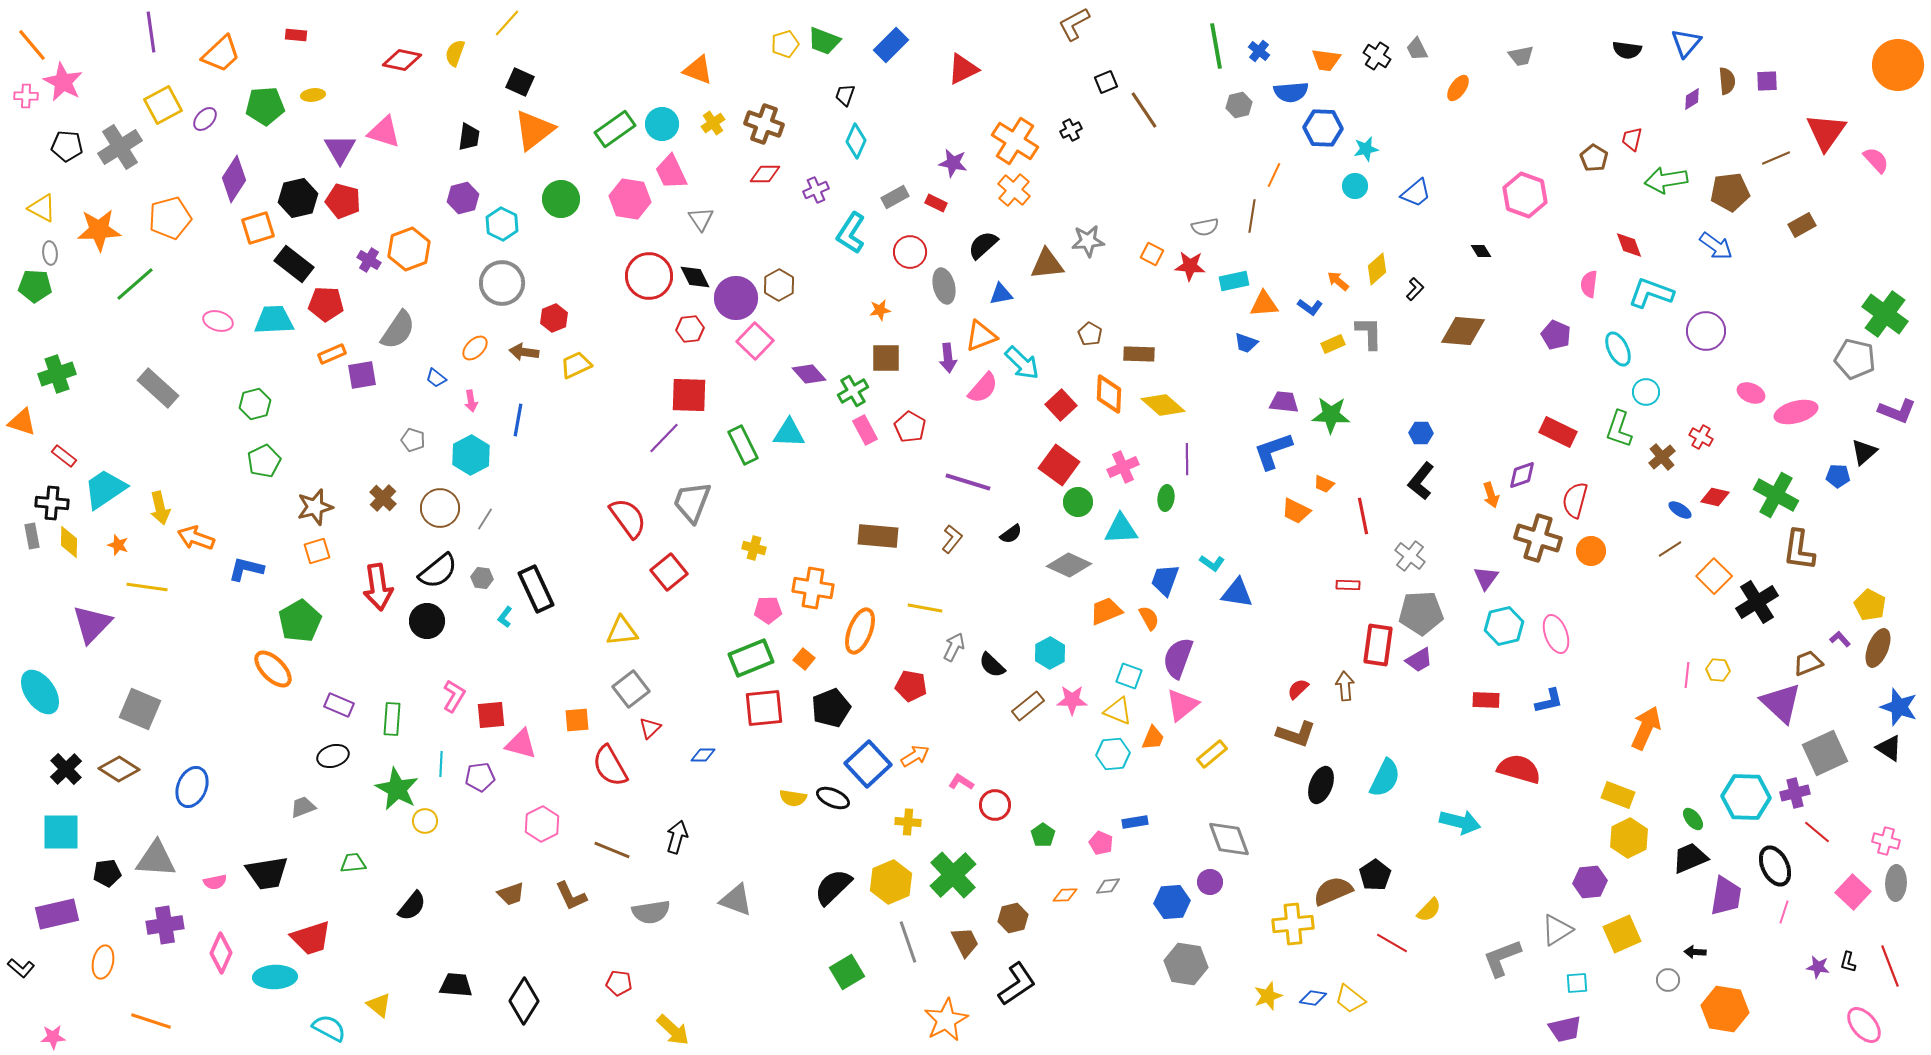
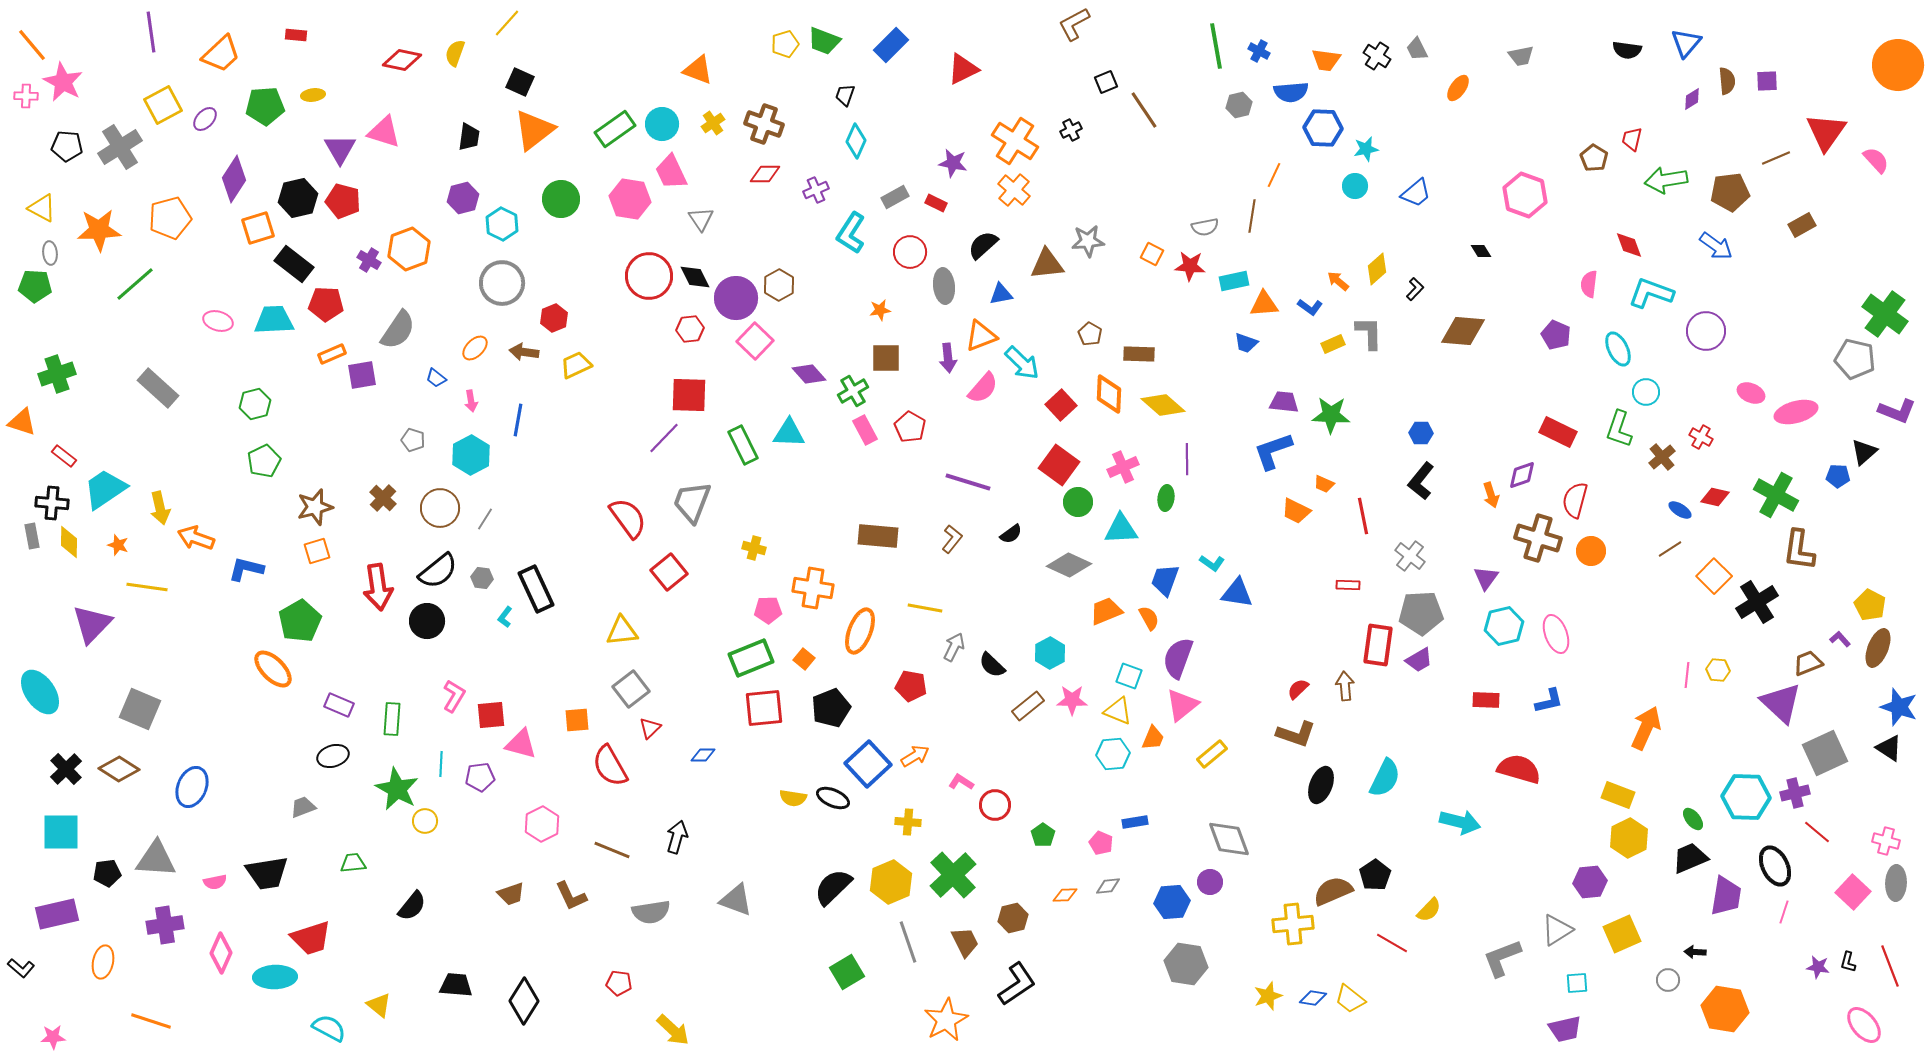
blue cross at (1259, 51): rotated 10 degrees counterclockwise
gray ellipse at (944, 286): rotated 8 degrees clockwise
